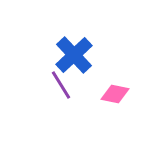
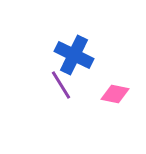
blue cross: rotated 21 degrees counterclockwise
